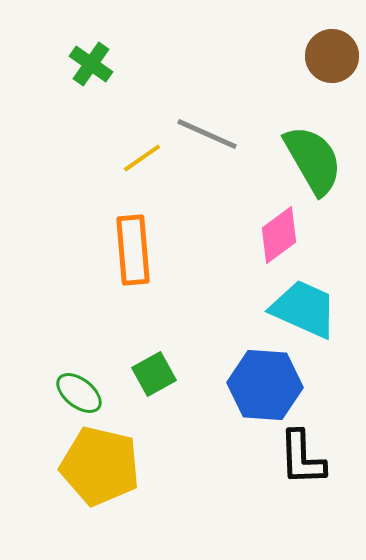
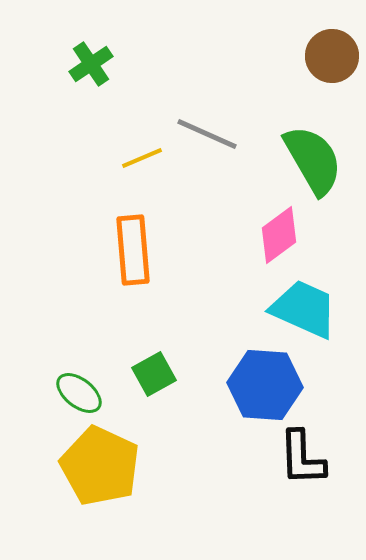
green cross: rotated 21 degrees clockwise
yellow line: rotated 12 degrees clockwise
yellow pentagon: rotated 12 degrees clockwise
